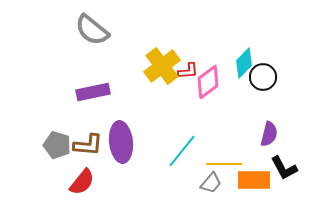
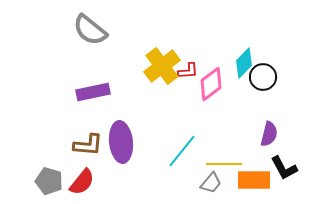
gray semicircle: moved 2 px left
pink diamond: moved 3 px right, 2 px down
gray pentagon: moved 8 px left, 36 px down
